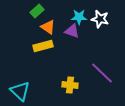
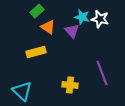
cyan star: moved 3 px right; rotated 14 degrees clockwise
purple triangle: rotated 28 degrees clockwise
yellow rectangle: moved 7 px left, 6 px down
purple line: rotated 25 degrees clockwise
cyan triangle: moved 2 px right
